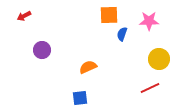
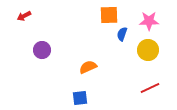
yellow circle: moved 11 px left, 9 px up
